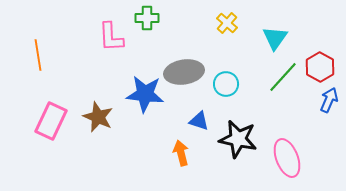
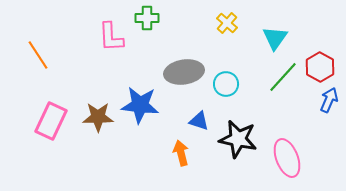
orange line: rotated 24 degrees counterclockwise
blue star: moved 5 px left, 11 px down
brown star: rotated 24 degrees counterclockwise
